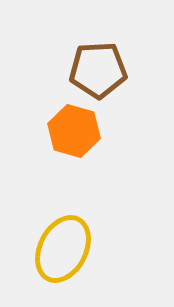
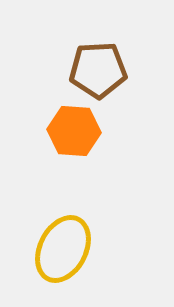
orange hexagon: rotated 12 degrees counterclockwise
